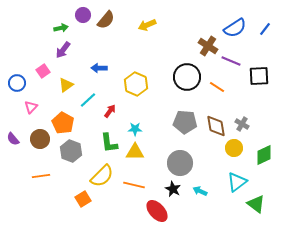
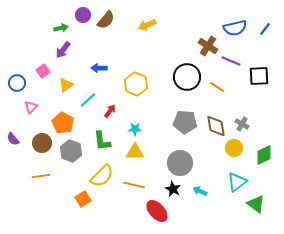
blue semicircle at (235, 28): rotated 20 degrees clockwise
brown circle at (40, 139): moved 2 px right, 4 px down
green L-shape at (109, 143): moved 7 px left, 2 px up
